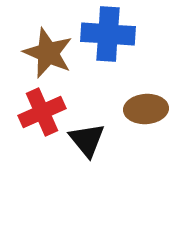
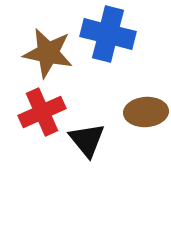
blue cross: rotated 10 degrees clockwise
brown star: rotated 12 degrees counterclockwise
brown ellipse: moved 3 px down
